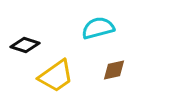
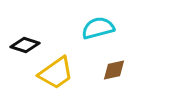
yellow trapezoid: moved 3 px up
